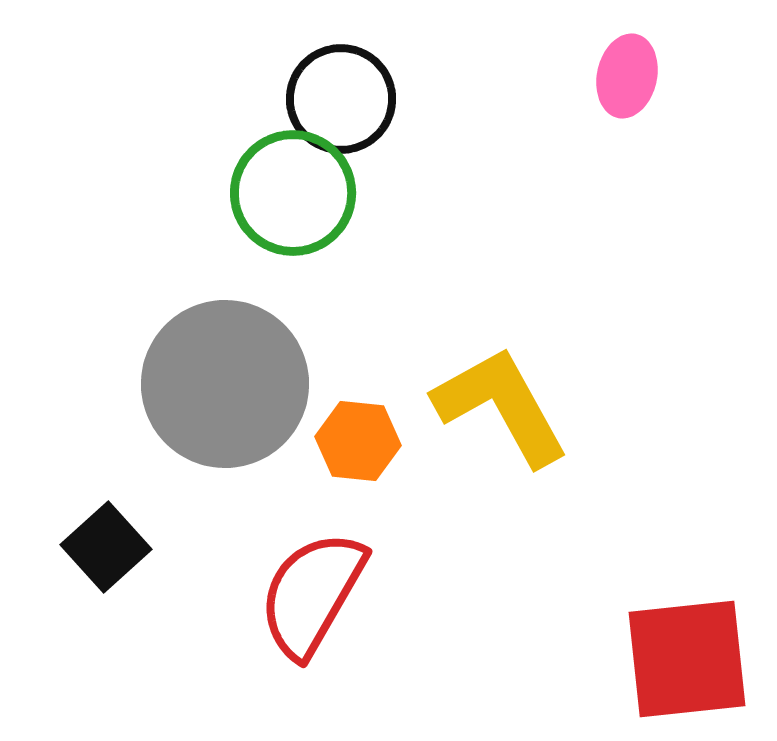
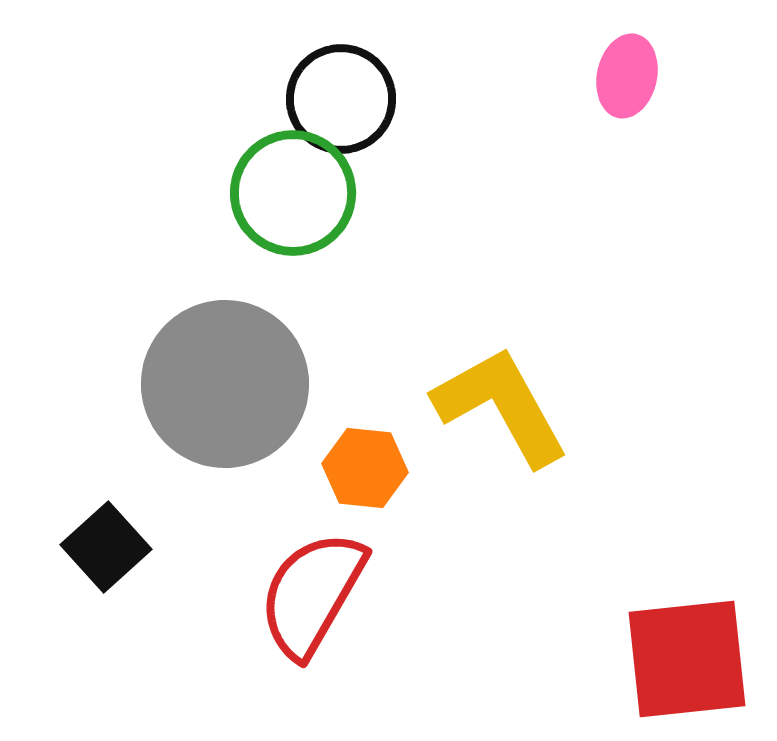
orange hexagon: moved 7 px right, 27 px down
